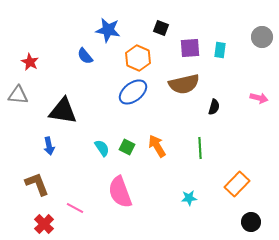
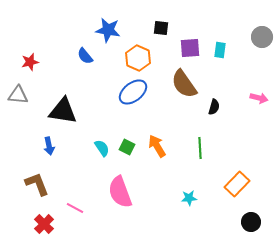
black square: rotated 14 degrees counterclockwise
red star: rotated 30 degrees clockwise
brown semicircle: rotated 68 degrees clockwise
